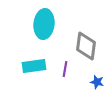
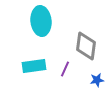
cyan ellipse: moved 3 px left, 3 px up; rotated 12 degrees counterclockwise
purple line: rotated 14 degrees clockwise
blue star: moved 2 px up; rotated 24 degrees counterclockwise
